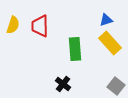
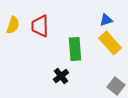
black cross: moved 2 px left, 8 px up; rotated 14 degrees clockwise
